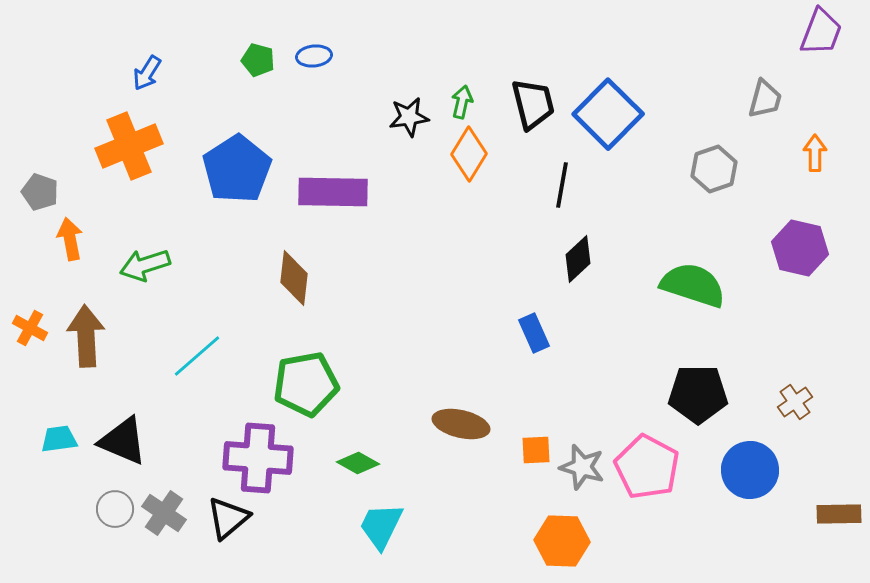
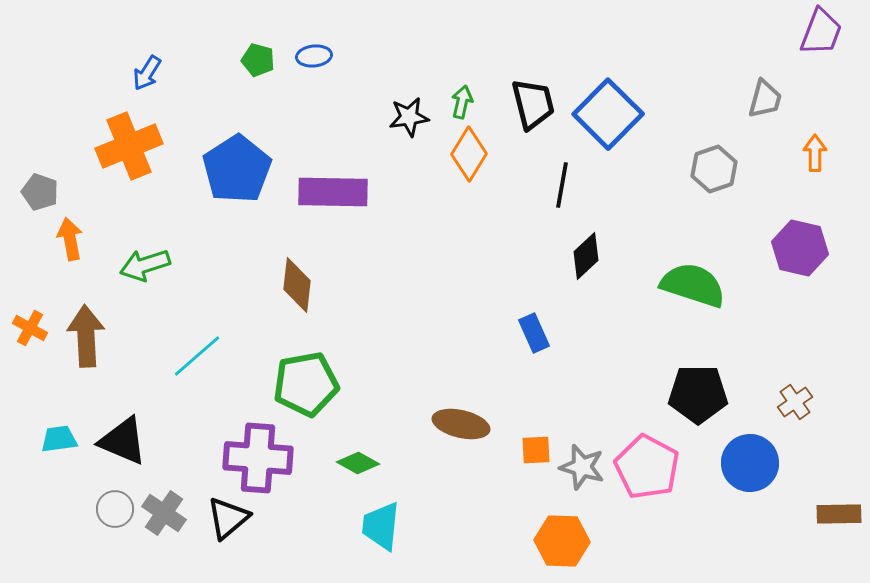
black diamond at (578, 259): moved 8 px right, 3 px up
brown diamond at (294, 278): moved 3 px right, 7 px down
blue circle at (750, 470): moved 7 px up
cyan trapezoid at (381, 526): rotated 20 degrees counterclockwise
